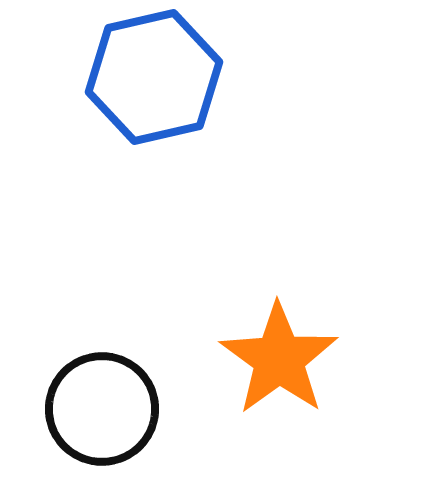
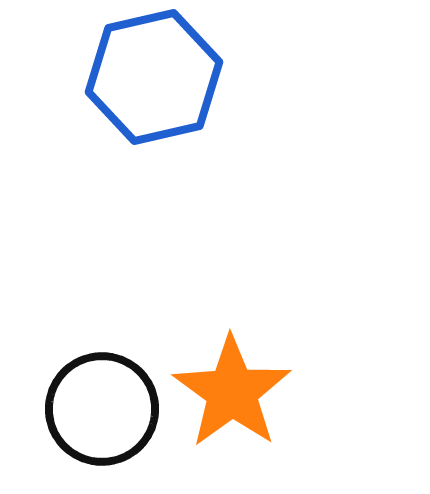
orange star: moved 47 px left, 33 px down
